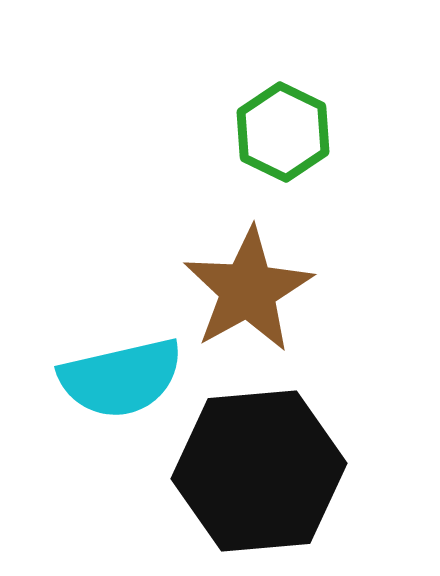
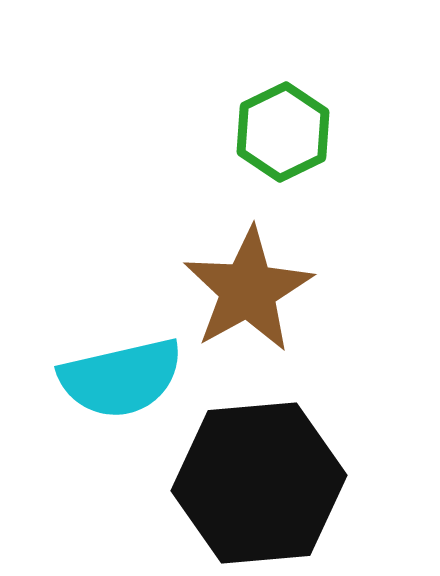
green hexagon: rotated 8 degrees clockwise
black hexagon: moved 12 px down
